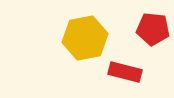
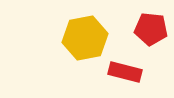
red pentagon: moved 2 px left
